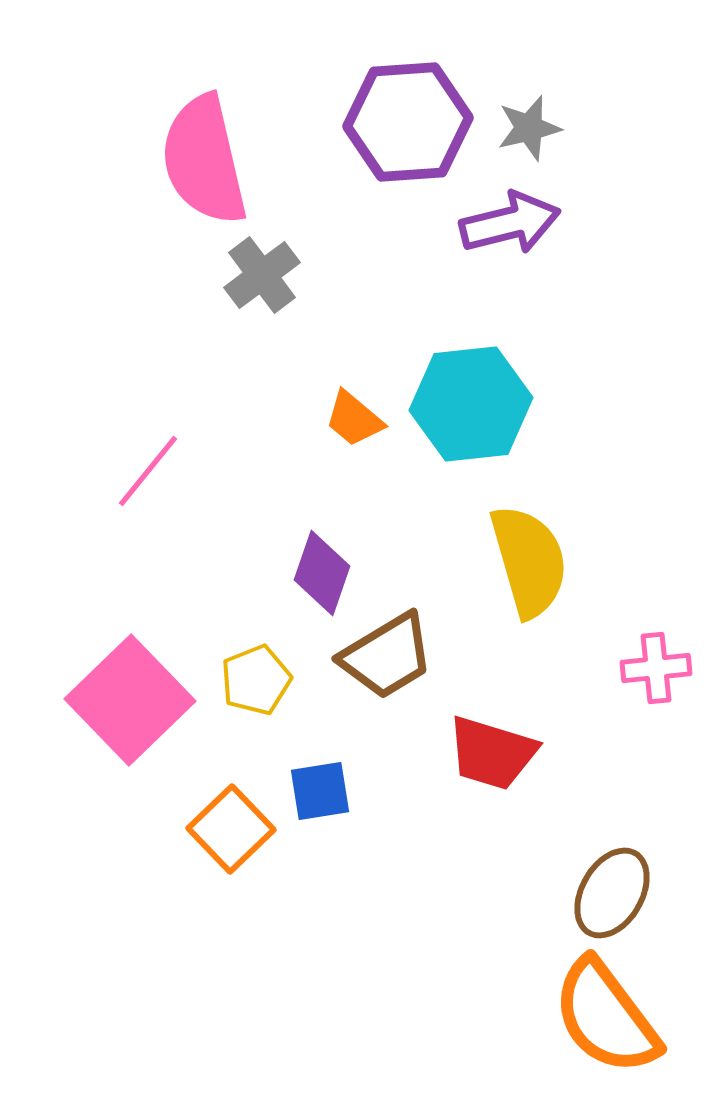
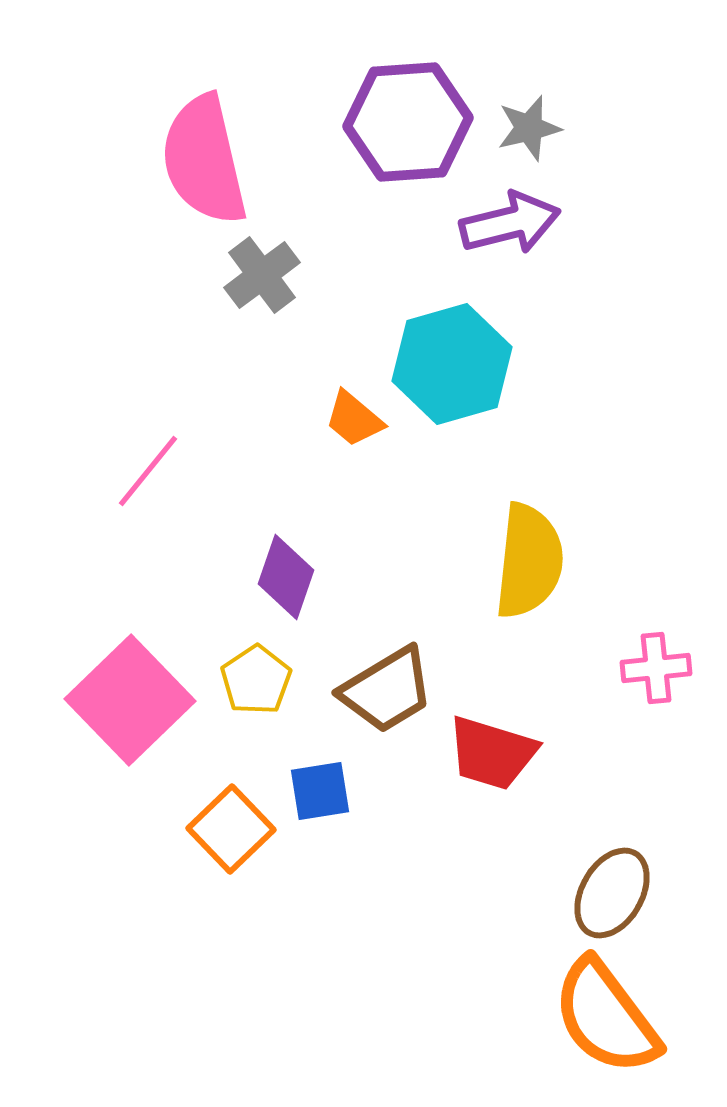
cyan hexagon: moved 19 px left, 40 px up; rotated 10 degrees counterclockwise
yellow semicircle: rotated 22 degrees clockwise
purple diamond: moved 36 px left, 4 px down
brown trapezoid: moved 34 px down
yellow pentagon: rotated 12 degrees counterclockwise
